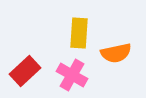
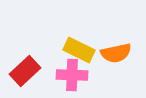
yellow rectangle: moved 17 px down; rotated 68 degrees counterclockwise
pink cross: rotated 28 degrees counterclockwise
